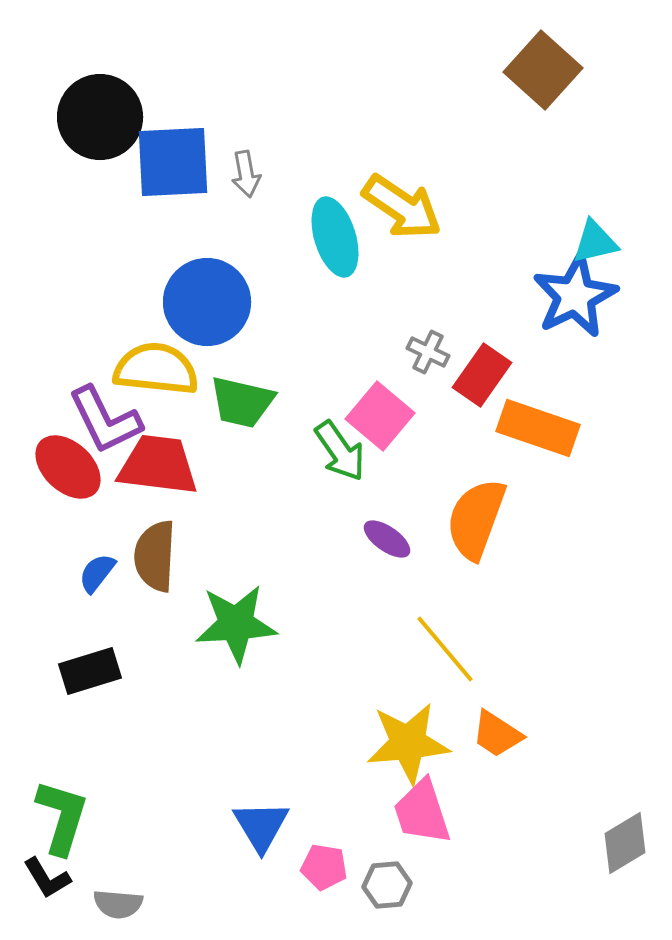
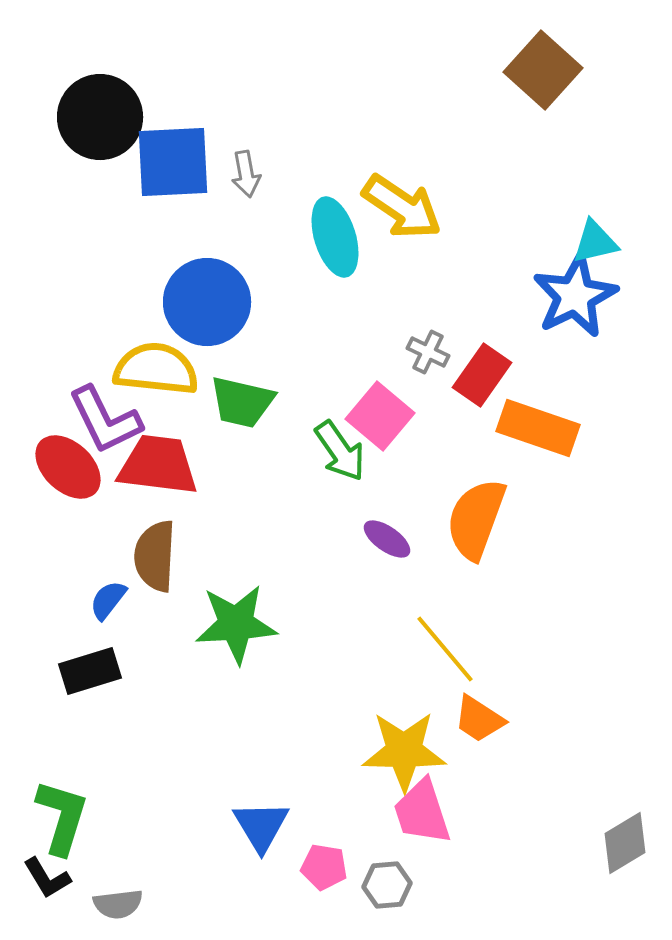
blue semicircle: moved 11 px right, 27 px down
orange trapezoid: moved 18 px left, 15 px up
yellow star: moved 4 px left, 8 px down; rotated 6 degrees clockwise
gray semicircle: rotated 12 degrees counterclockwise
